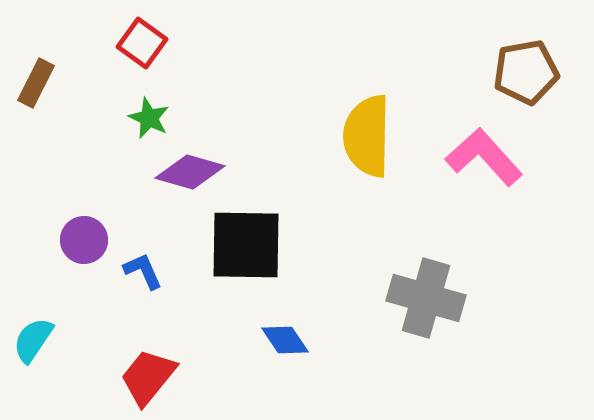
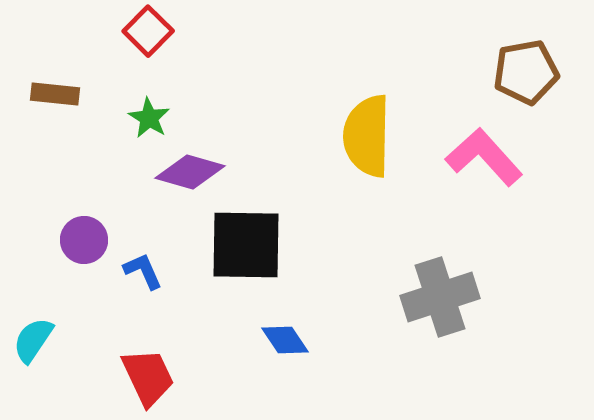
red square: moved 6 px right, 12 px up; rotated 9 degrees clockwise
brown rectangle: moved 19 px right, 11 px down; rotated 69 degrees clockwise
green star: rotated 6 degrees clockwise
gray cross: moved 14 px right, 1 px up; rotated 34 degrees counterclockwise
red trapezoid: rotated 116 degrees clockwise
